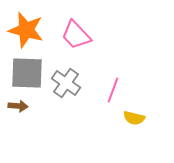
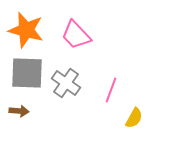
pink line: moved 2 px left
brown arrow: moved 1 px right, 5 px down
yellow semicircle: rotated 75 degrees counterclockwise
